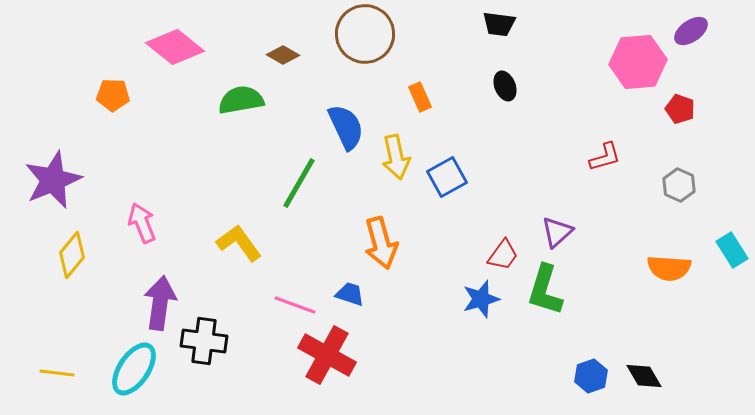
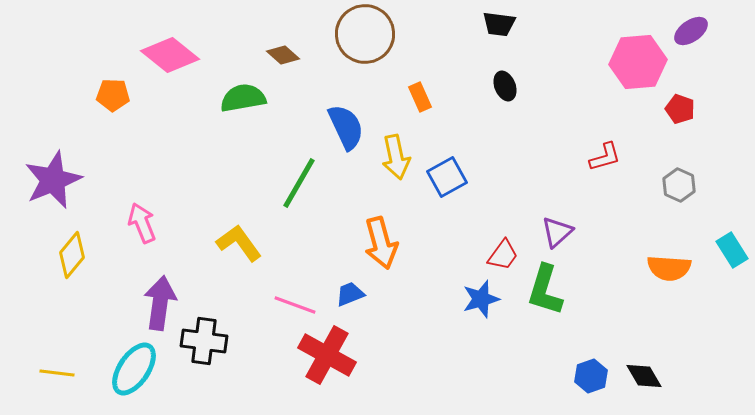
pink diamond: moved 5 px left, 8 px down
brown diamond: rotated 12 degrees clockwise
green semicircle: moved 2 px right, 2 px up
blue trapezoid: rotated 40 degrees counterclockwise
